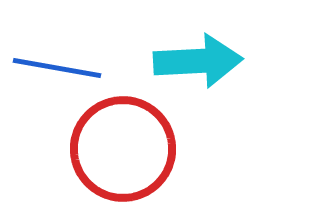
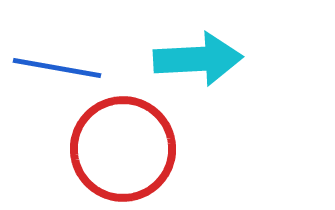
cyan arrow: moved 2 px up
